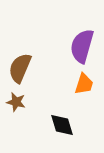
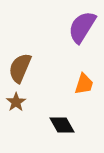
purple semicircle: moved 19 px up; rotated 16 degrees clockwise
brown star: rotated 24 degrees clockwise
black diamond: rotated 12 degrees counterclockwise
